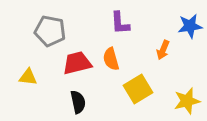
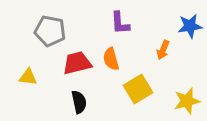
black semicircle: moved 1 px right
